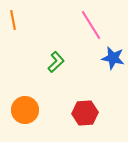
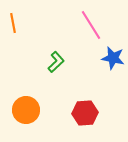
orange line: moved 3 px down
orange circle: moved 1 px right
